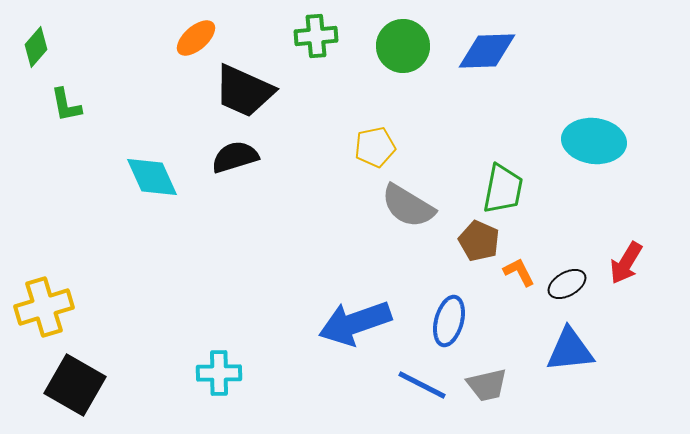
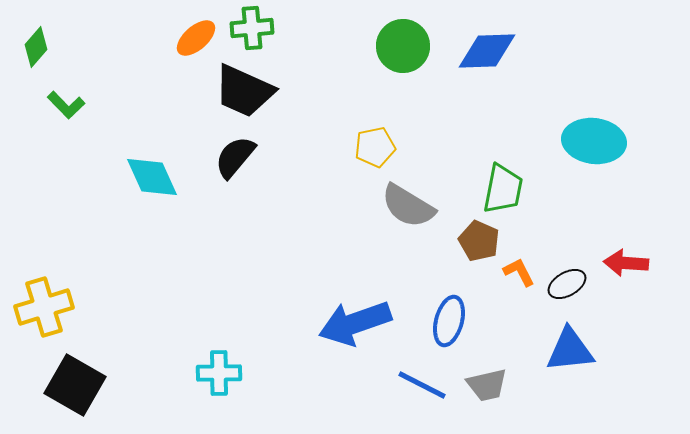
green cross: moved 64 px left, 8 px up
green L-shape: rotated 33 degrees counterclockwise
black semicircle: rotated 33 degrees counterclockwise
red arrow: rotated 63 degrees clockwise
